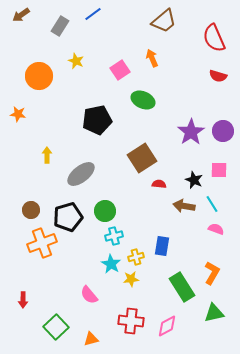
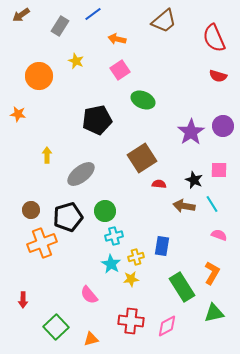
orange arrow at (152, 58): moved 35 px left, 19 px up; rotated 54 degrees counterclockwise
purple circle at (223, 131): moved 5 px up
pink semicircle at (216, 229): moved 3 px right, 6 px down
